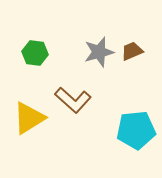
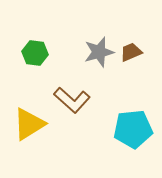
brown trapezoid: moved 1 px left, 1 px down
brown L-shape: moved 1 px left
yellow triangle: moved 6 px down
cyan pentagon: moved 3 px left, 1 px up
